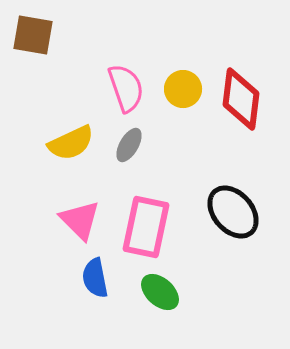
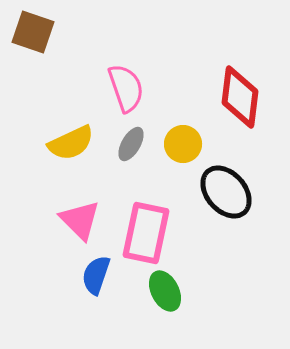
brown square: moved 3 px up; rotated 9 degrees clockwise
yellow circle: moved 55 px down
red diamond: moved 1 px left, 2 px up
gray ellipse: moved 2 px right, 1 px up
black ellipse: moved 7 px left, 20 px up
pink rectangle: moved 6 px down
blue semicircle: moved 1 px right, 3 px up; rotated 30 degrees clockwise
green ellipse: moved 5 px right, 1 px up; rotated 21 degrees clockwise
